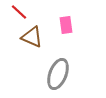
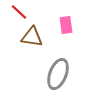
brown triangle: rotated 15 degrees counterclockwise
